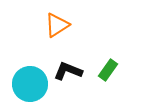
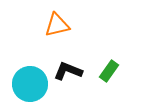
orange triangle: rotated 20 degrees clockwise
green rectangle: moved 1 px right, 1 px down
